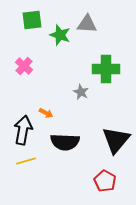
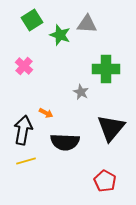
green square: rotated 25 degrees counterclockwise
black triangle: moved 5 px left, 12 px up
